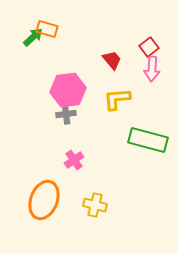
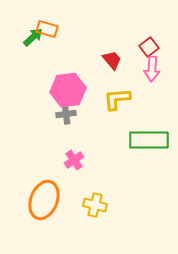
green rectangle: moved 1 px right; rotated 15 degrees counterclockwise
